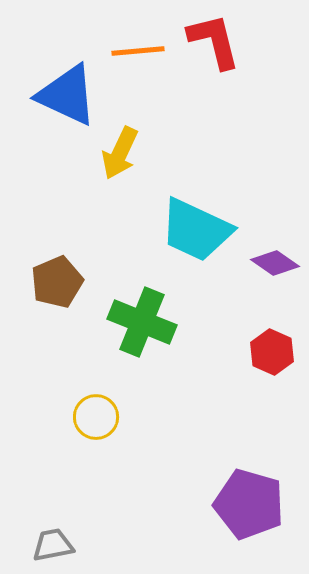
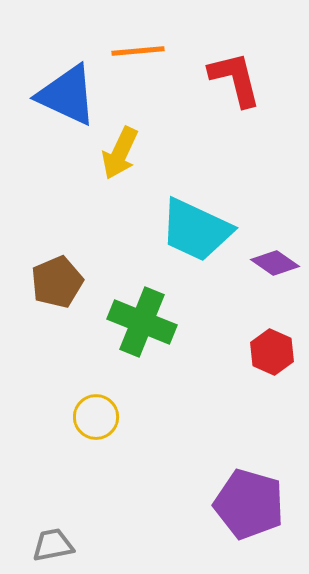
red L-shape: moved 21 px right, 38 px down
